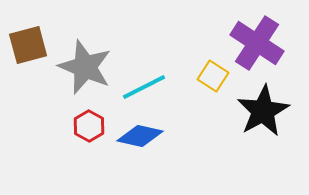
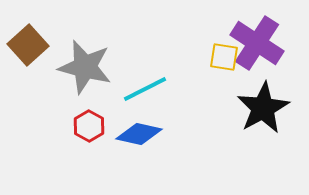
brown square: rotated 27 degrees counterclockwise
gray star: rotated 8 degrees counterclockwise
yellow square: moved 11 px right, 19 px up; rotated 24 degrees counterclockwise
cyan line: moved 1 px right, 2 px down
black star: moved 3 px up
blue diamond: moved 1 px left, 2 px up
